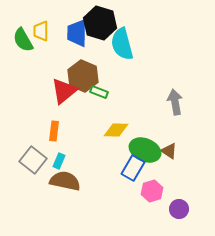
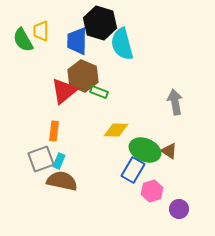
blue trapezoid: moved 8 px down
gray square: moved 8 px right, 1 px up; rotated 32 degrees clockwise
blue rectangle: moved 2 px down
brown semicircle: moved 3 px left
